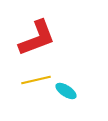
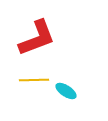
yellow line: moved 2 px left; rotated 12 degrees clockwise
